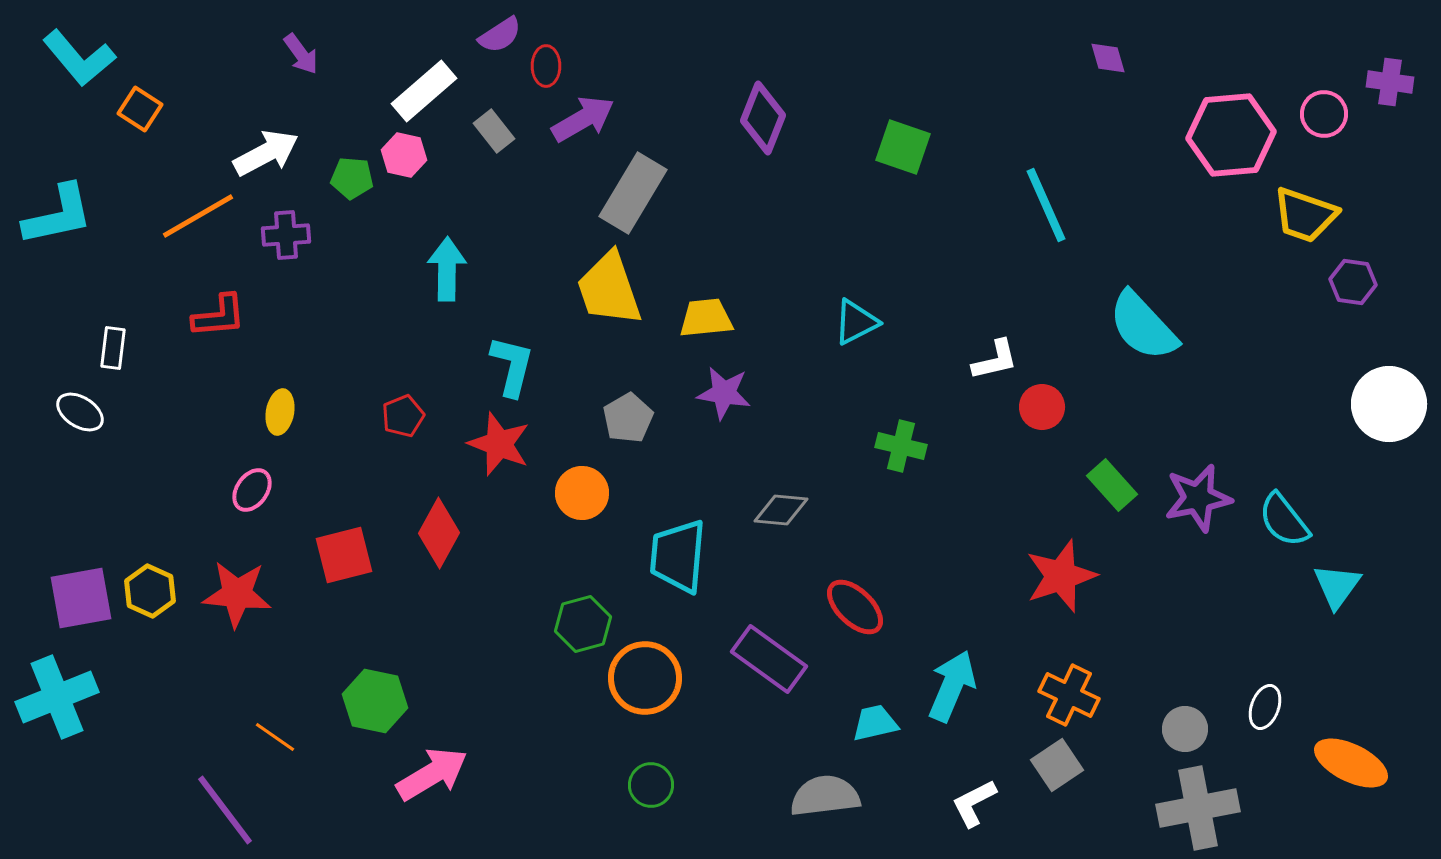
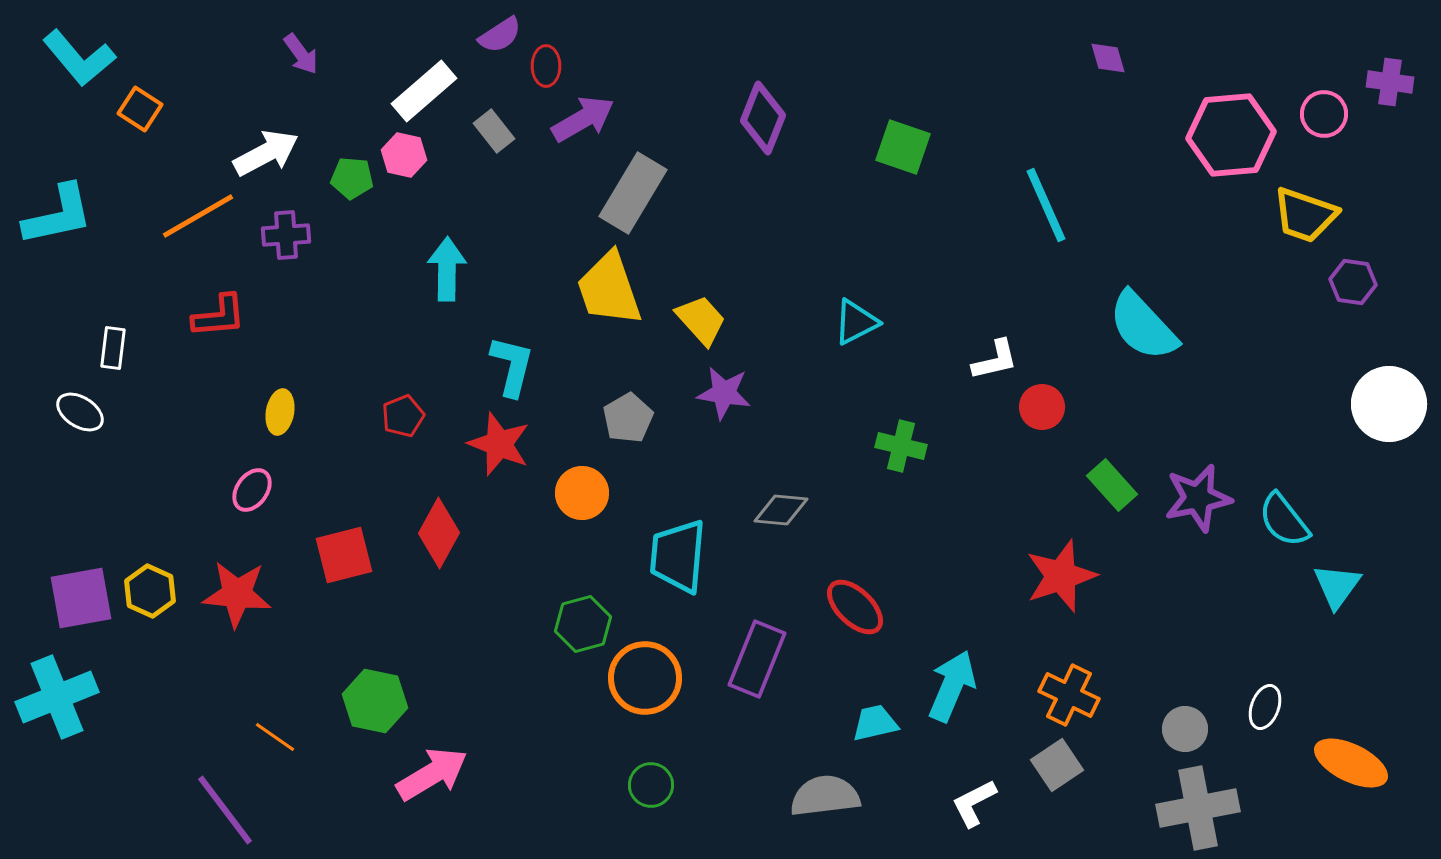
yellow trapezoid at (706, 318): moved 5 px left, 2 px down; rotated 54 degrees clockwise
purple rectangle at (769, 659): moved 12 px left; rotated 76 degrees clockwise
